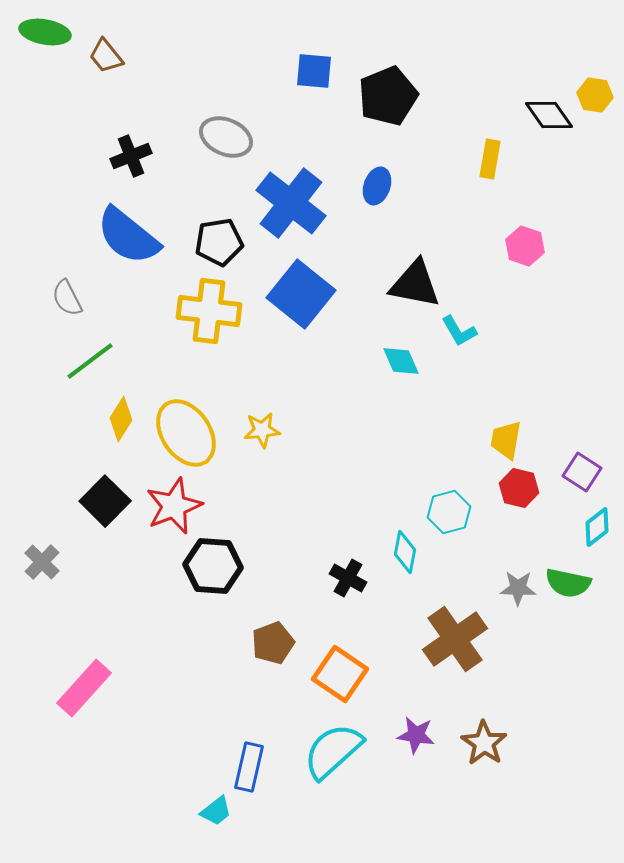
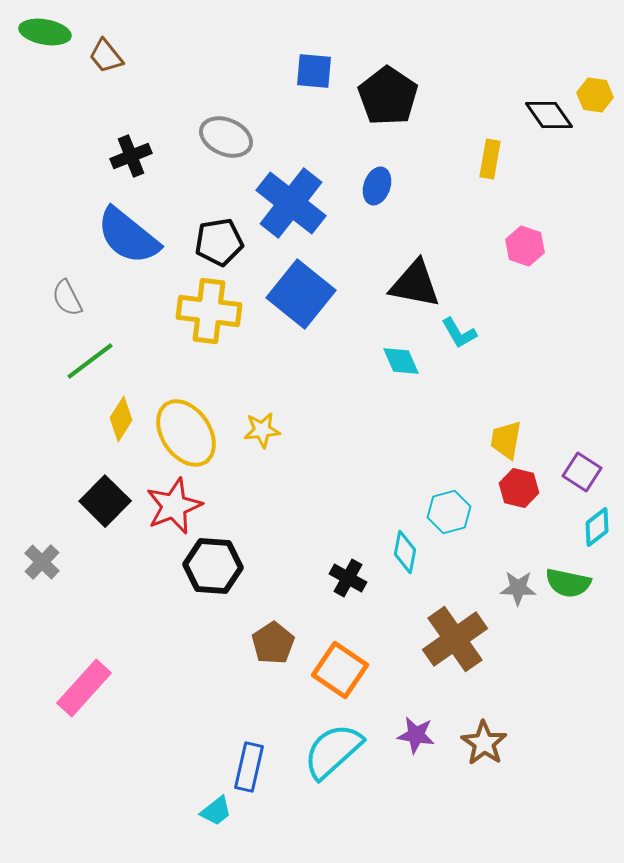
black pentagon at (388, 96): rotated 16 degrees counterclockwise
cyan L-shape at (459, 331): moved 2 px down
brown pentagon at (273, 643): rotated 12 degrees counterclockwise
orange square at (340, 674): moved 4 px up
